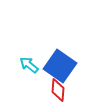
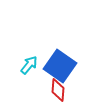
cyan arrow: rotated 90 degrees clockwise
